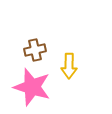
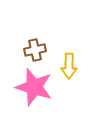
pink star: moved 2 px right
